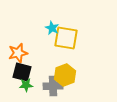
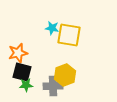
cyan star: rotated 16 degrees counterclockwise
yellow square: moved 3 px right, 3 px up
